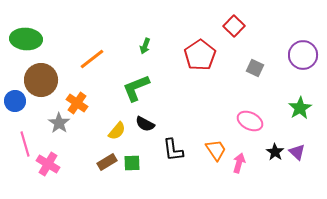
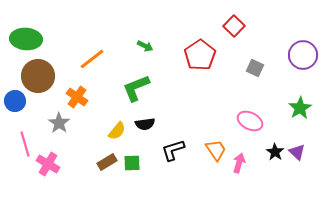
green arrow: rotated 84 degrees counterclockwise
brown circle: moved 3 px left, 4 px up
orange cross: moved 6 px up
black semicircle: rotated 36 degrees counterclockwise
black L-shape: rotated 80 degrees clockwise
